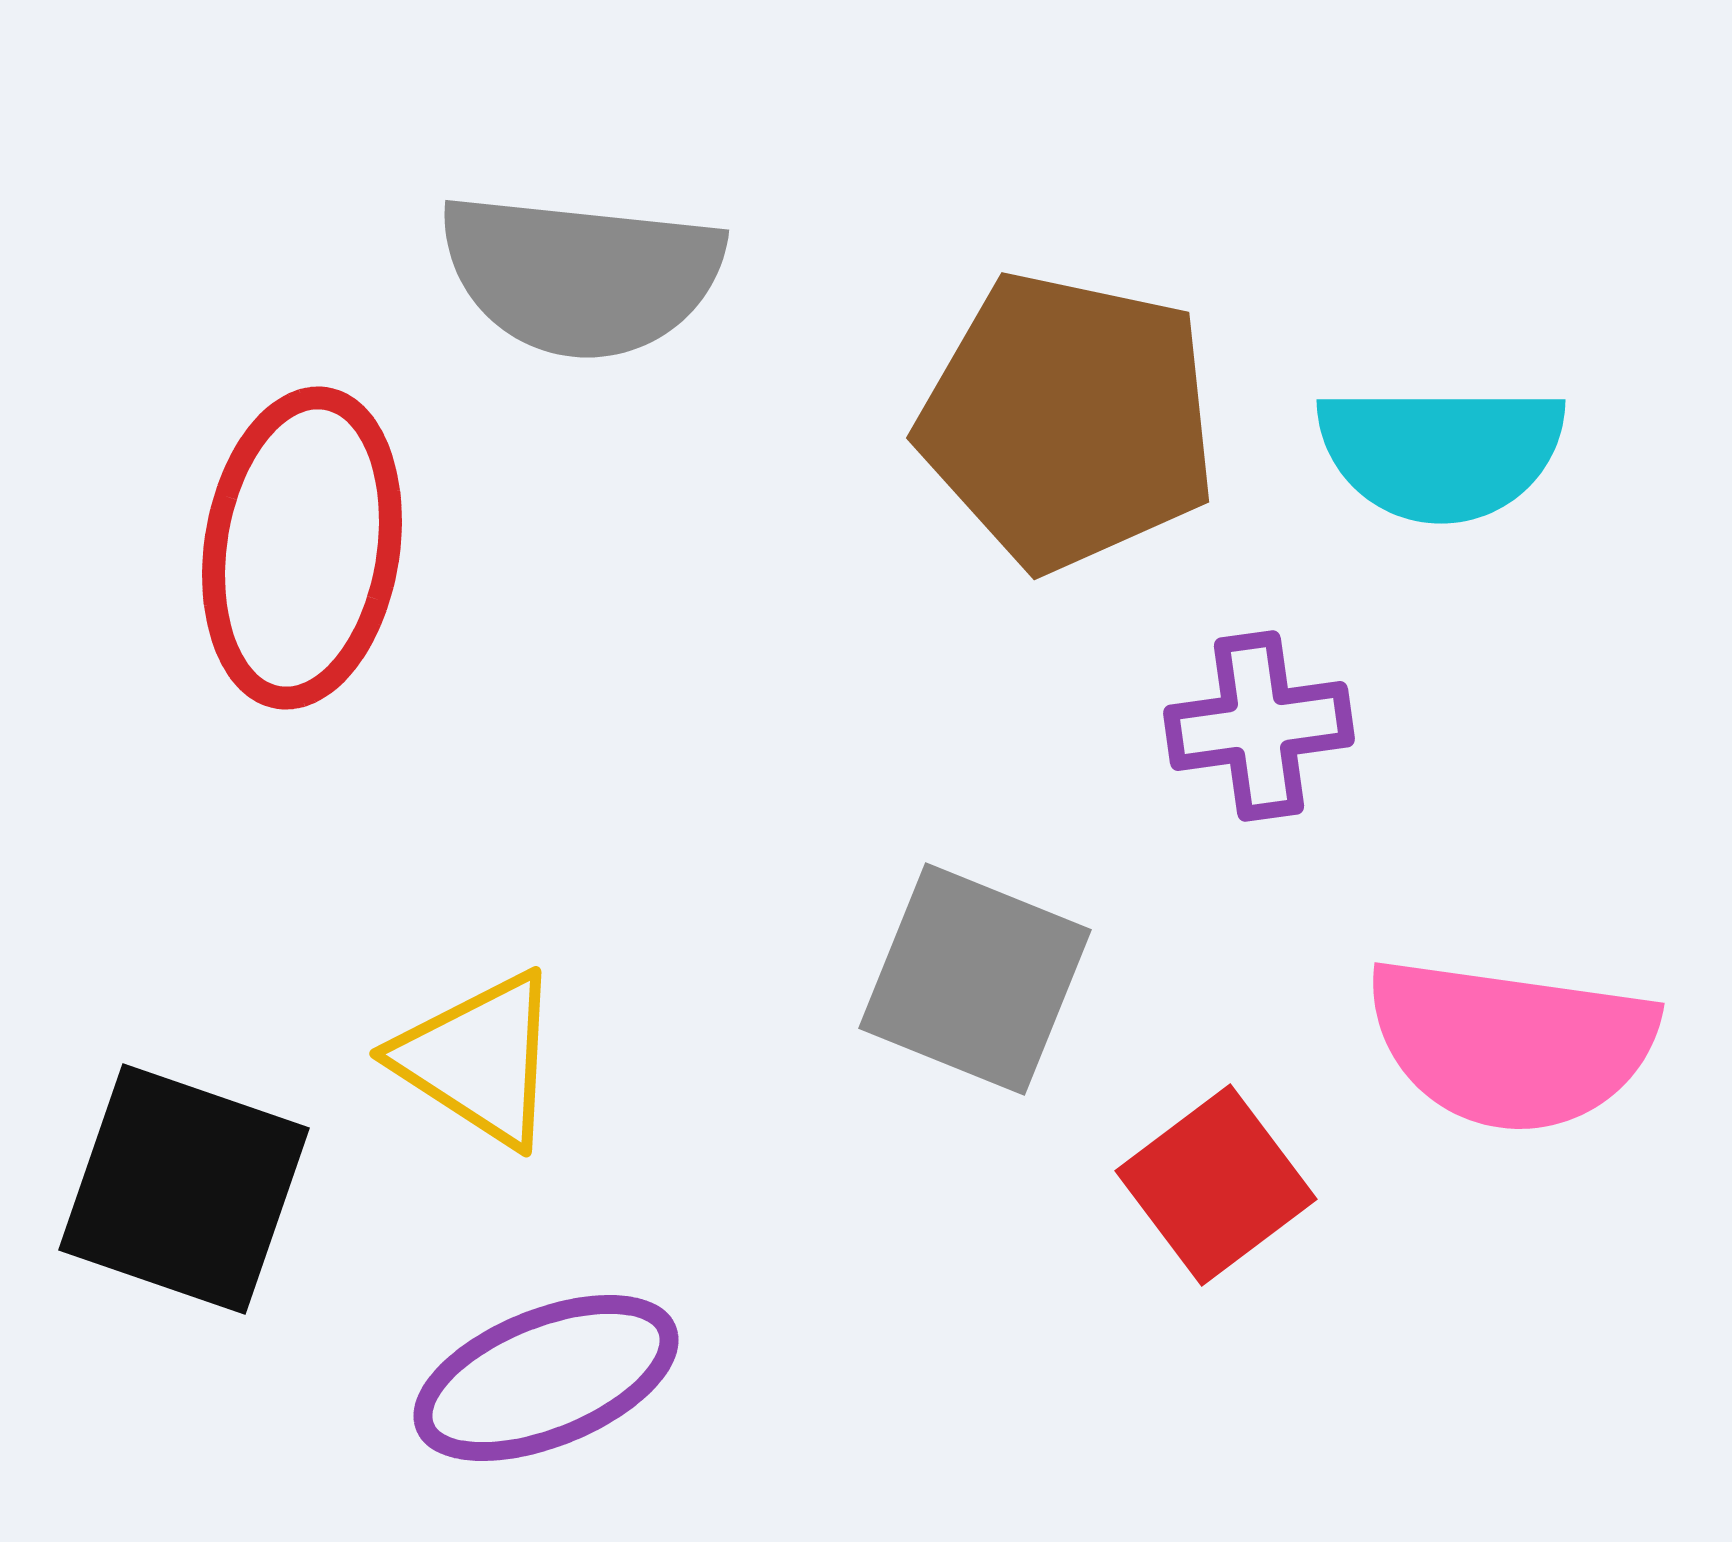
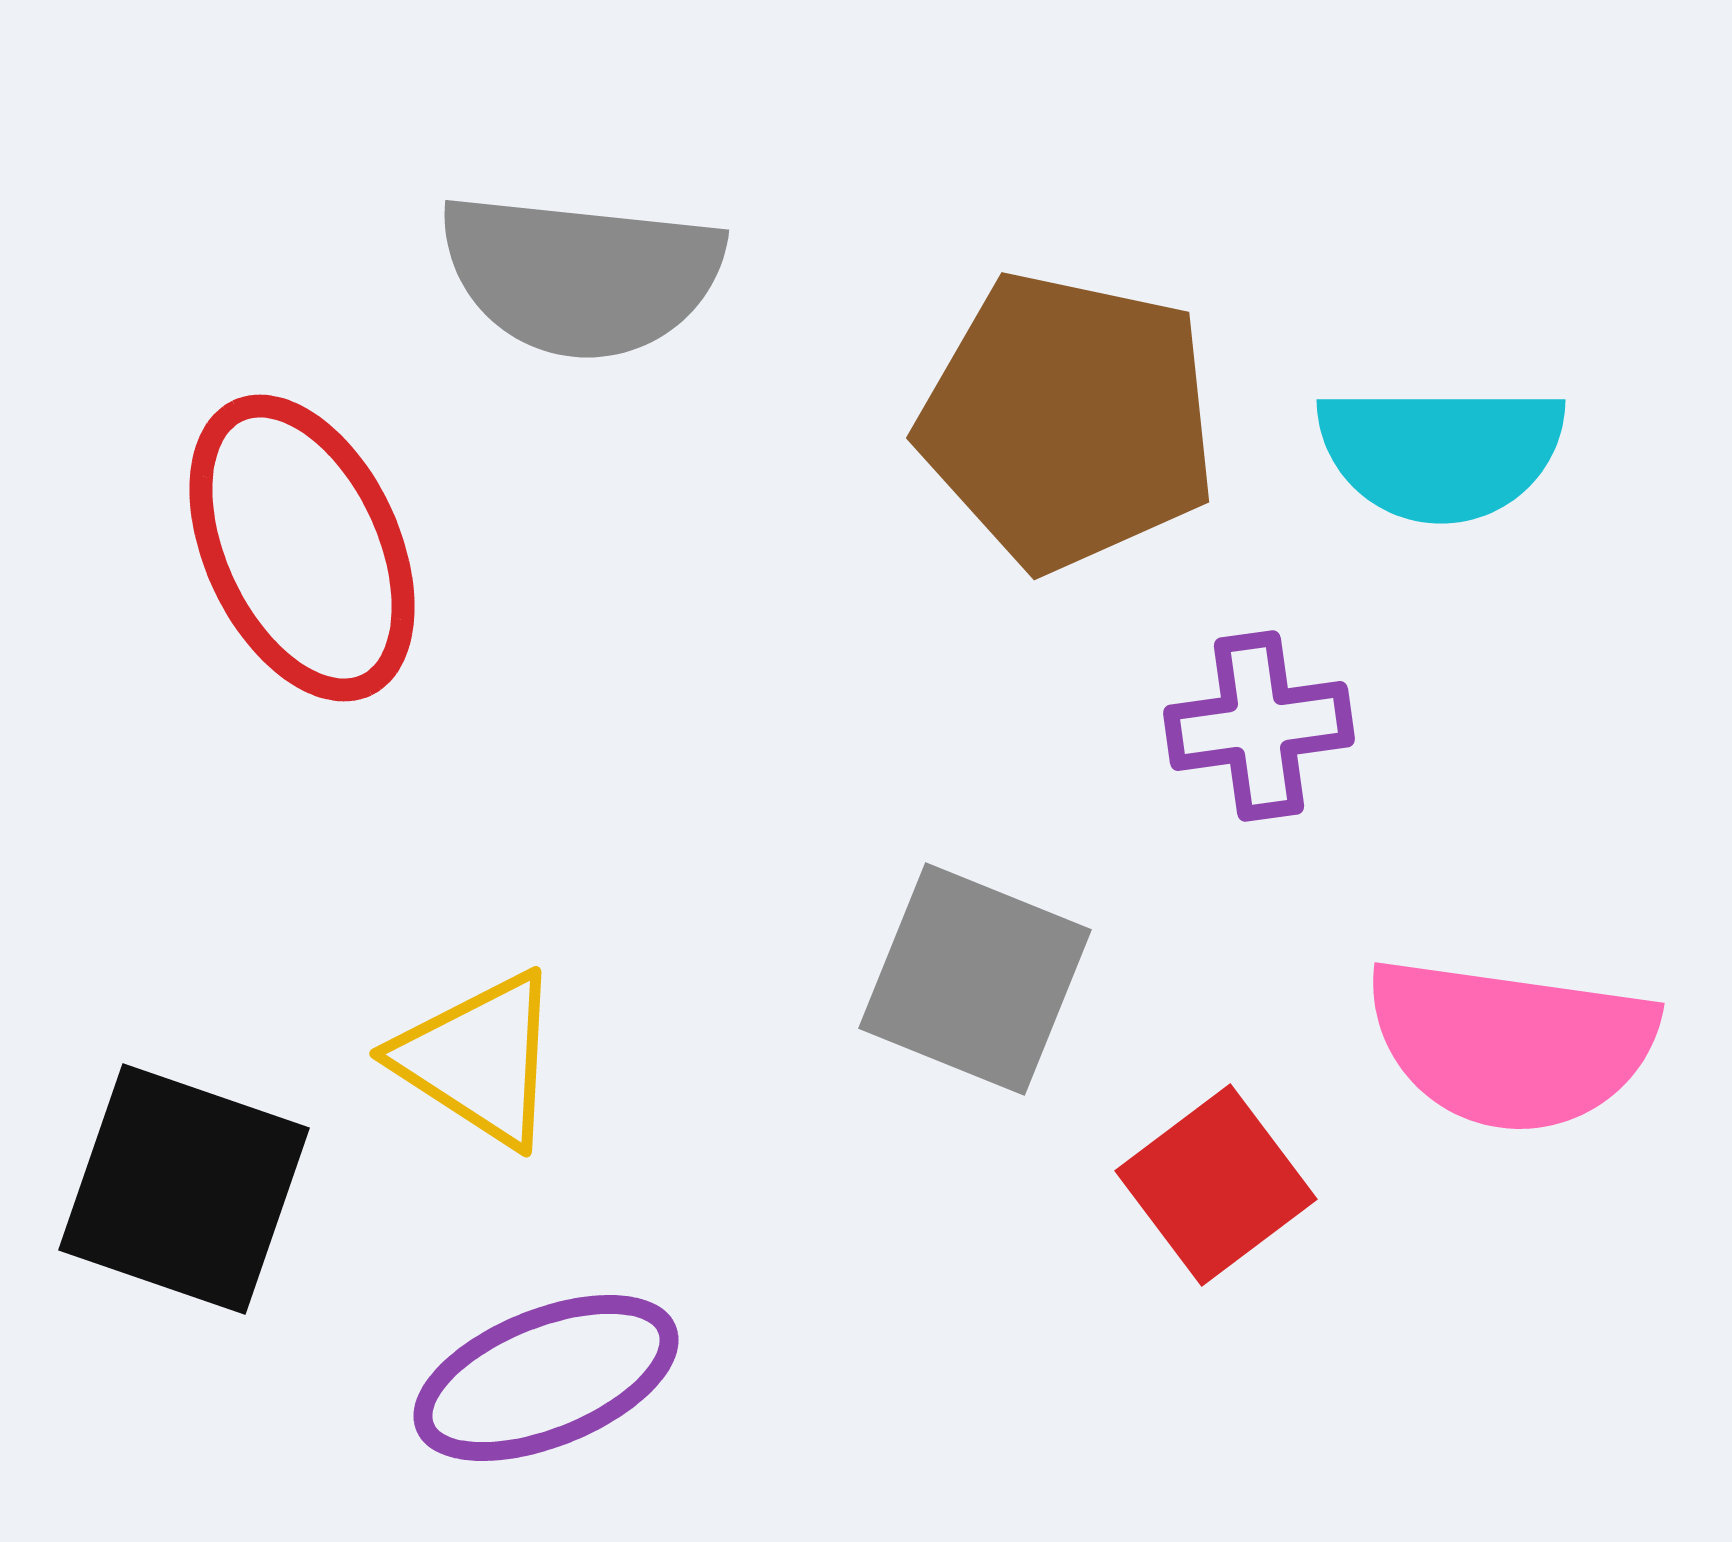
red ellipse: rotated 34 degrees counterclockwise
